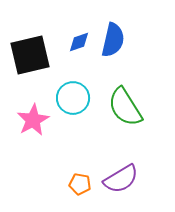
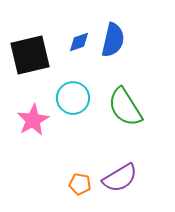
purple semicircle: moved 1 px left, 1 px up
